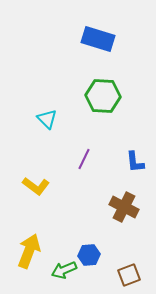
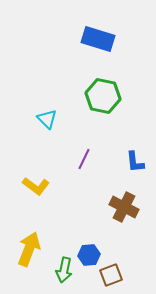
green hexagon: rotated 8 degrees clockwise
yellow arrow: moved 2 px up
green arrow: rotated 55 degrees counterclockwise
brown square: moved 18 px left
